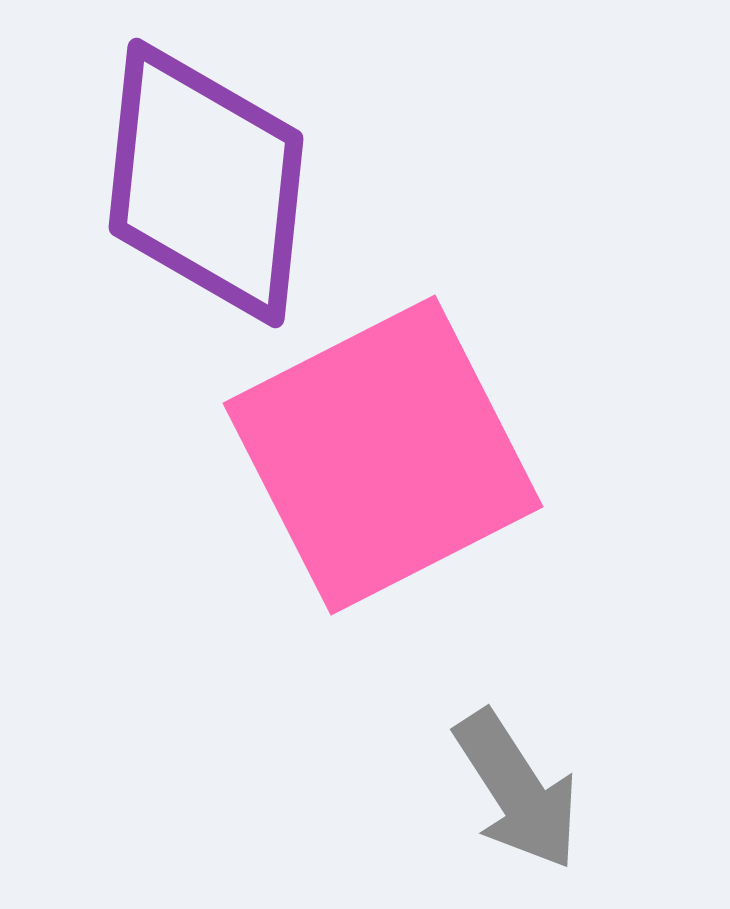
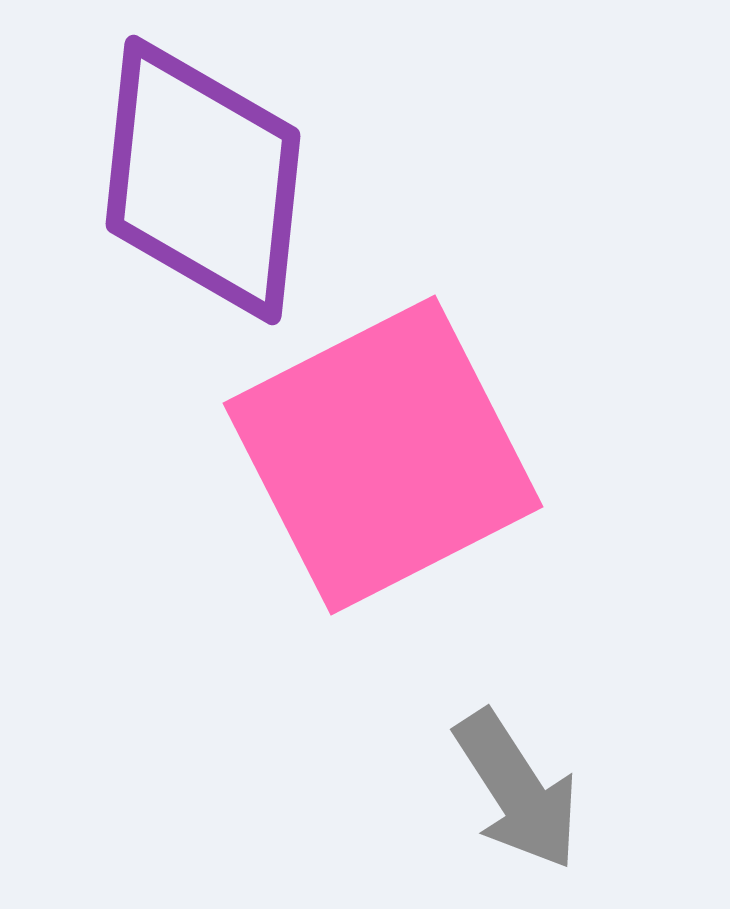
purple diamond: moved 3 px left, 3 px up
